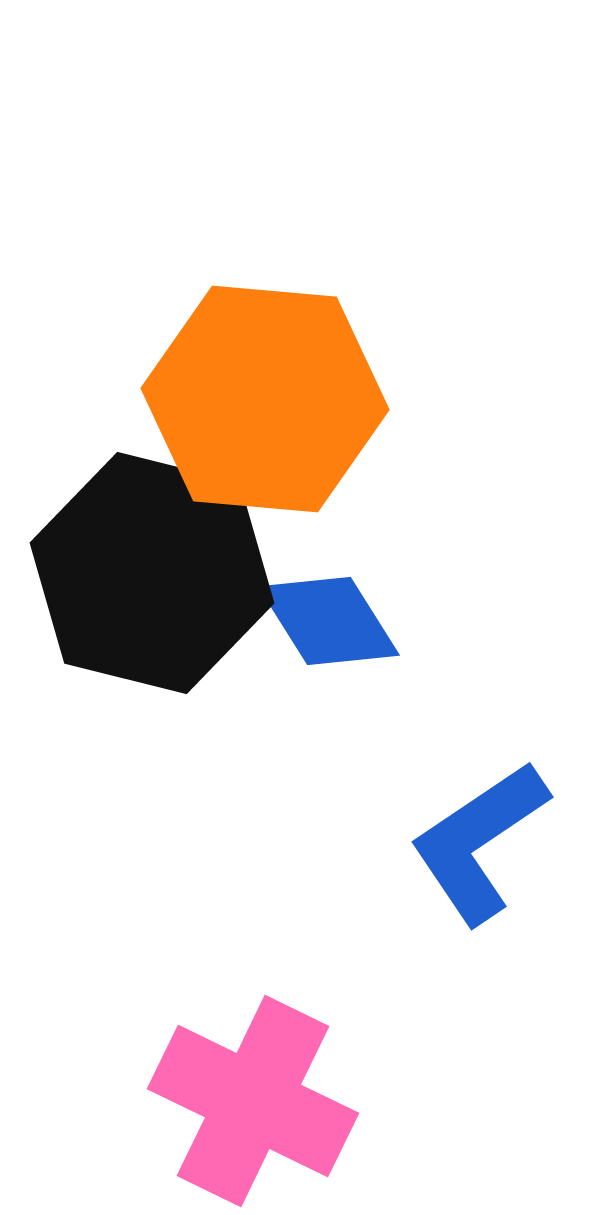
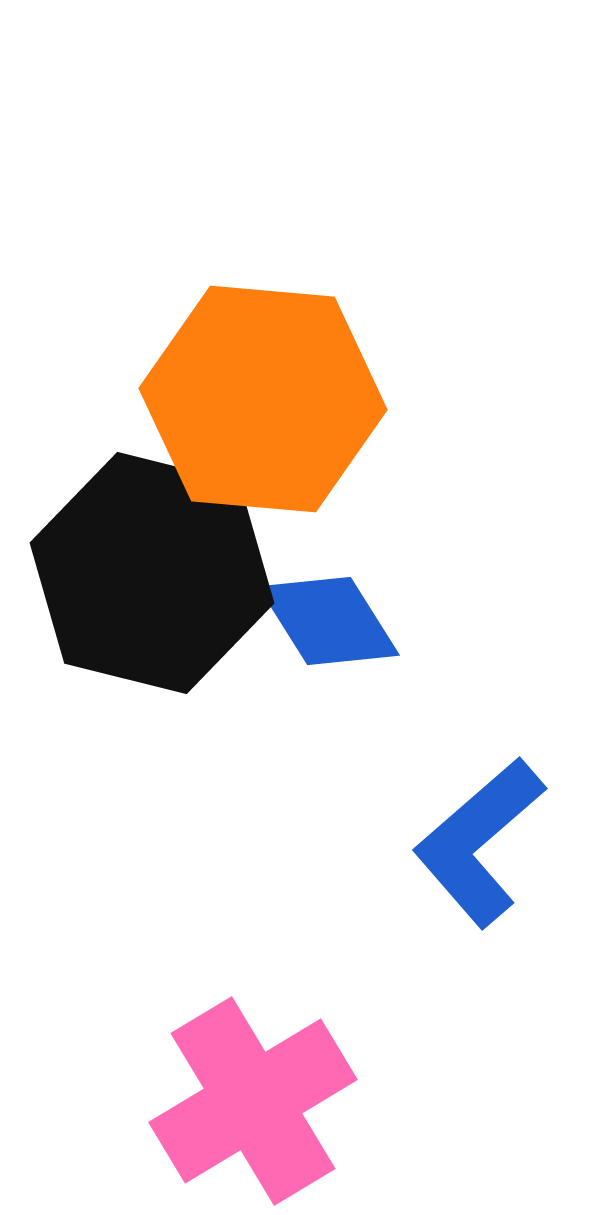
orange hexagon: moved 2 px left
blue L-shape: rotated 7 degrees counterclockwise
pink cross: rotated 33 degrees clockwise
